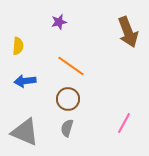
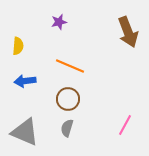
orange line: moved 1 px left; rotated 12 degrees counterclockwise
pink line: moved 1 px right, 2 px down
